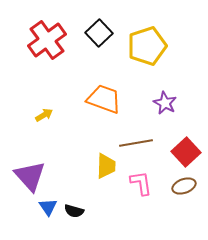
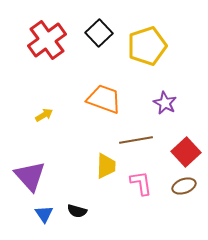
brown line: moved 3 px up
blue triangle: moved 4 px left, 7 px down
black semicircle: moved 3 px right
